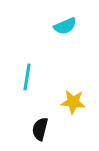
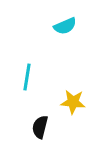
black semicircle: moved 2 px up
